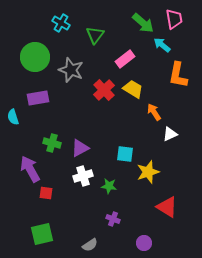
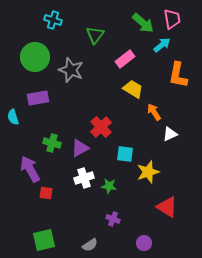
pink trapezoid: moved 2 px left
cyan cross: moved 8 px left, 3 px up; rotated 12 degrees counterclockwise
cyan arrow: rotated 102 degrees clockwise
red cross: moved 3 px left, 37 px down
white cross: moved 1 px right, 2 px down
green square: moved 2 px right, 6 px down
